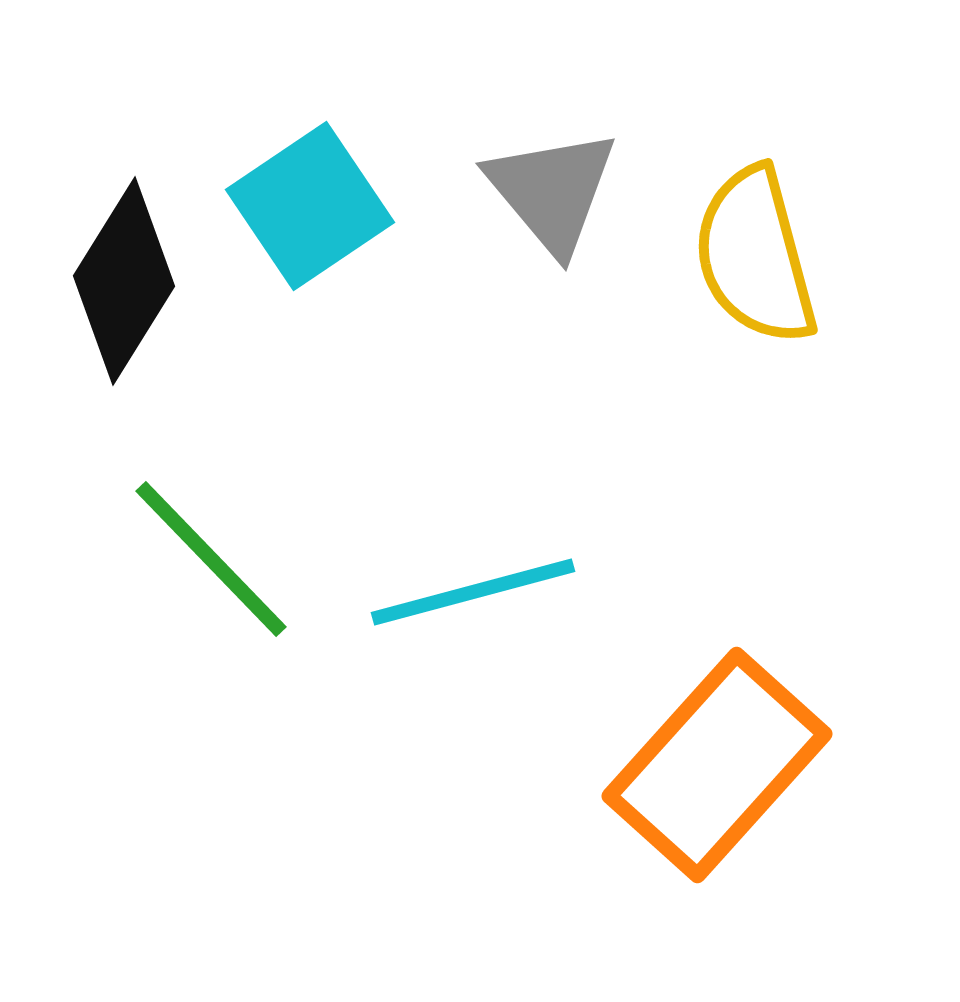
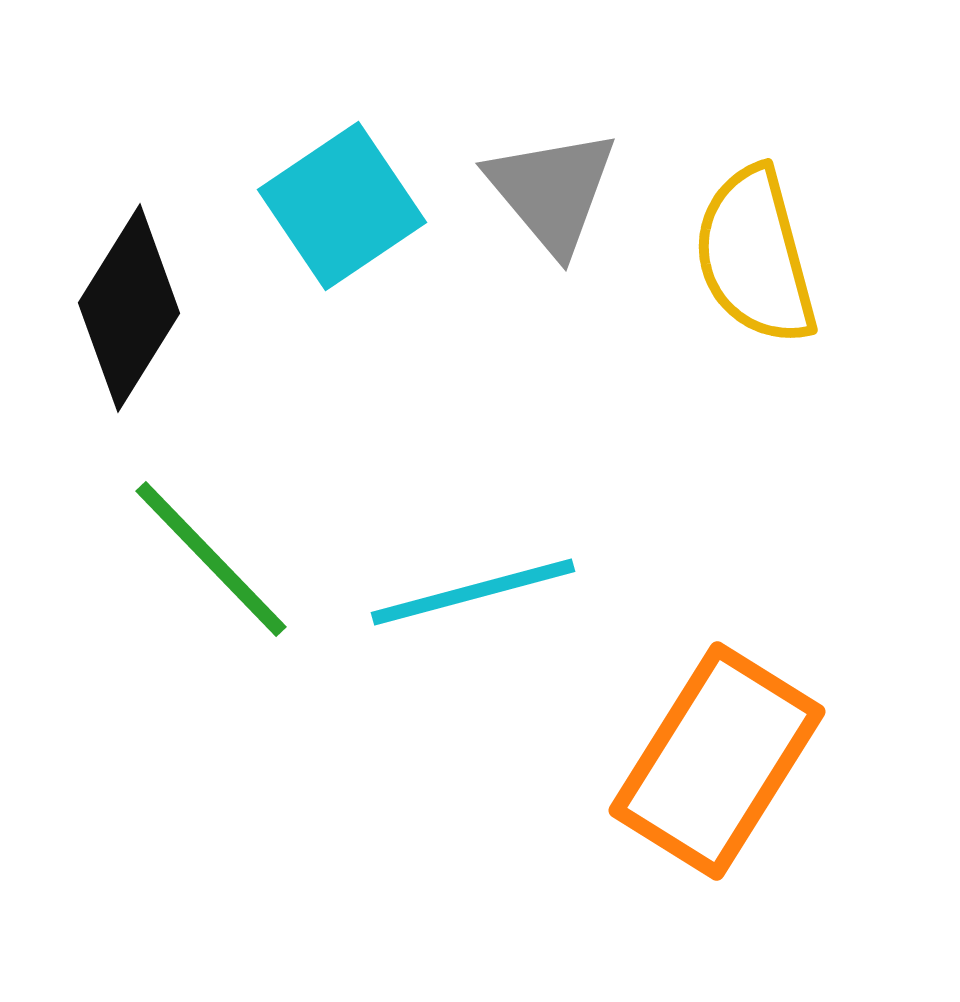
cyan square: moved 32 px right
black diamond: moved 5 px right, 27 px down
orange rectangle: moved 4 px up; rotated 10 degrees counterclockwise
